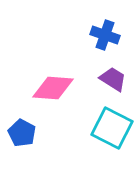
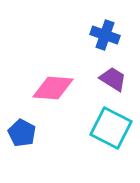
cyan square: moved 1 px left
